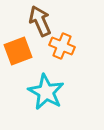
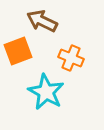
brown arrow: moved 2 px right; rotated 40 degrees counterclockwise
orange cross: moved 9 px right, 12 px down
